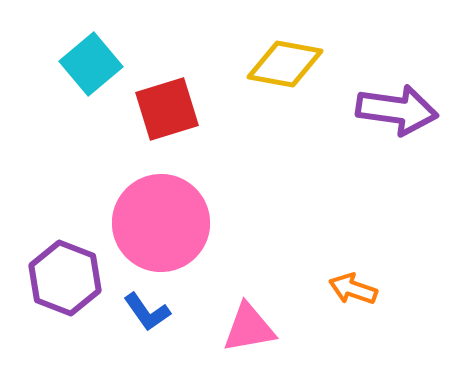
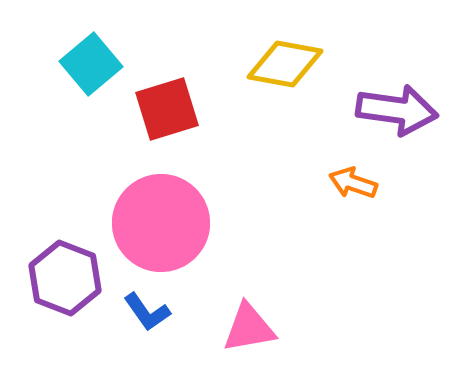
orange arrow: moved 106 px up
